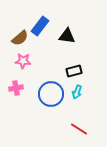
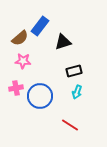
black triangle: moved 4 px left, 6 px down; rotated 24 degrees counterclockwise
blue circle: moved 11 px left, 2 px down
red line: moved 9 px left, 4 px up
